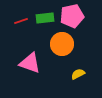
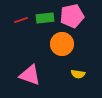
red line: moved 1 px up
pink triangle: moved 12 px down
yellow semicircle: rotated 144 degrees counterclockwise
